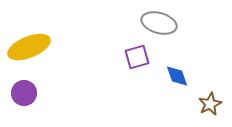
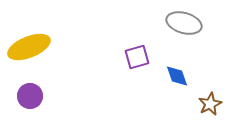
gray ellipse: moved 25 px right
purple circle: moved 6 px right, 3 px down
